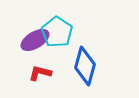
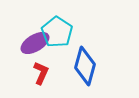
purple ellipse: moved 3 px down
red L-shape: moved 1 px right; rotated 100 degrees clockwise
